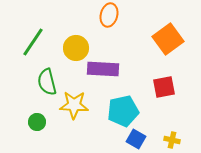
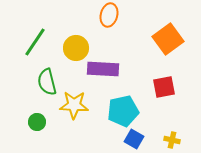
green line: moved 2 px right
blue square: moved 2 px left
